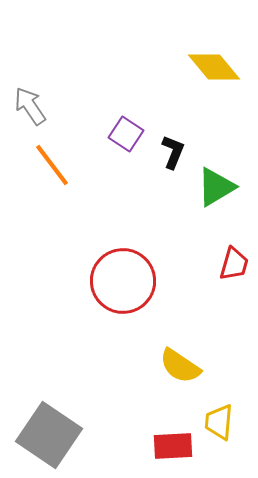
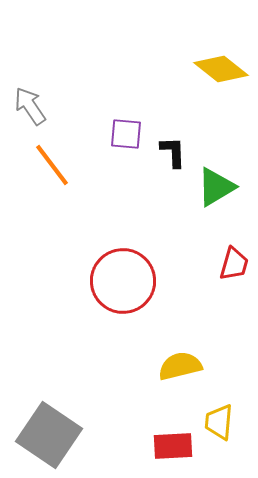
yellow diamond: moved 7 px right, 2 px down; rotated 12 degrees counterclockwise
purple square: rotated 28 degrees counterclockwise
black L-shape: rotated 24 degrees counterclockwise
yellow semicircle: rotated 132 degrees clockwise
